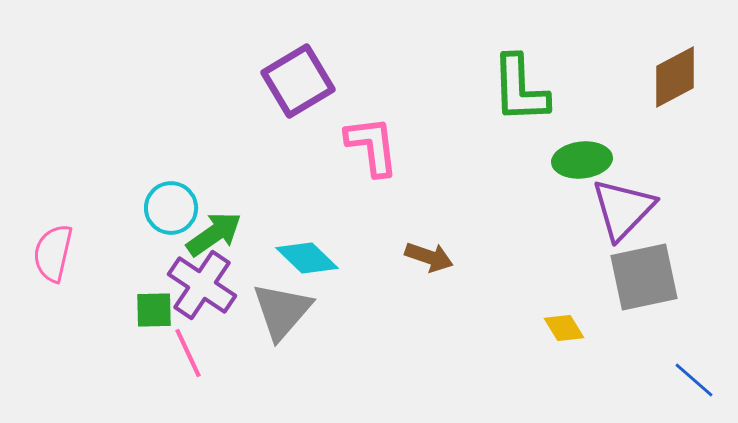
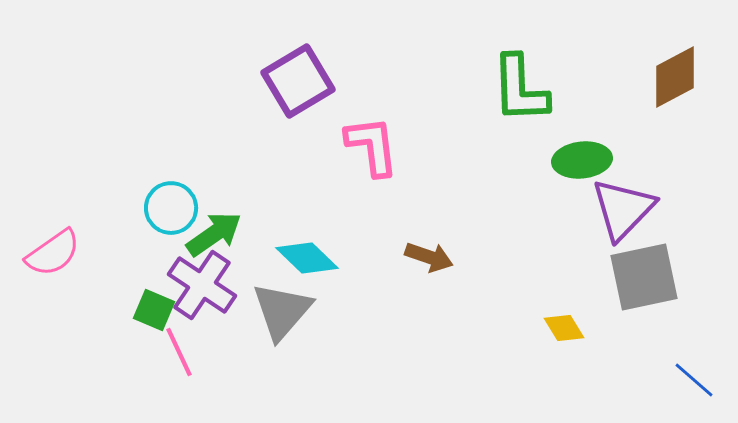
pink semicircle: rotated 138 degrees counterclockwise
green square: rotated 24 degrees clockwise
pink line: moved 9 px left, 1 px up
